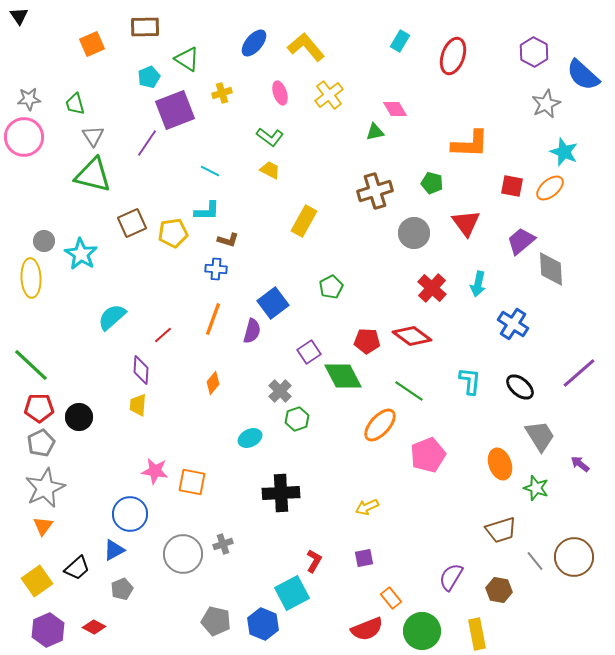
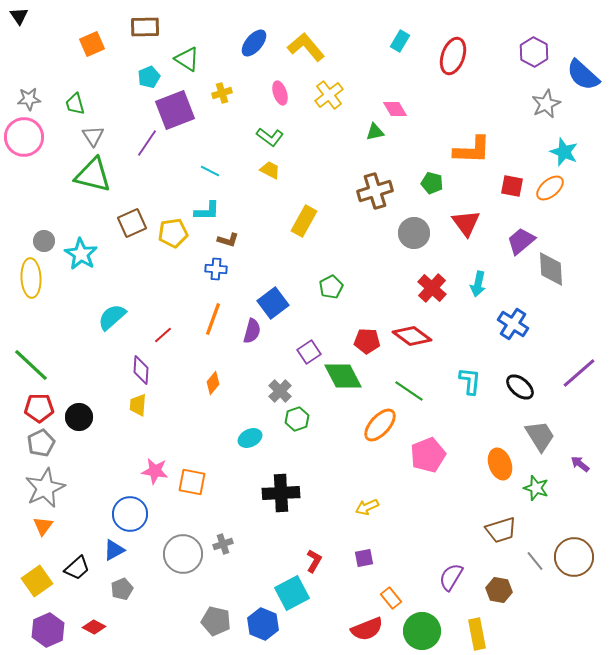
orange L-shape at (470, 144): moved 2 px right, 6 px down
